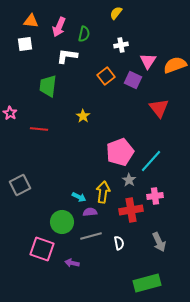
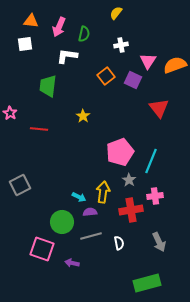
cyan line: rotated 20 degrees counterclockwise
